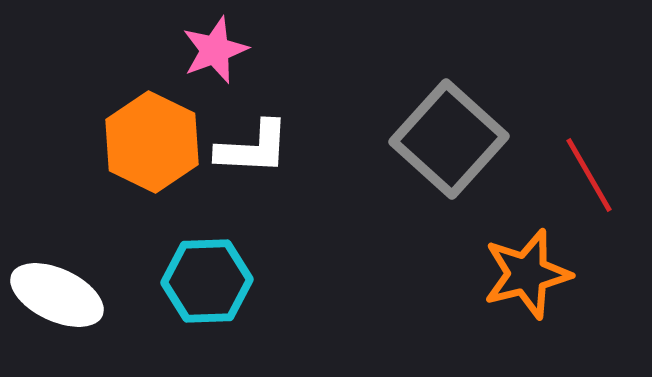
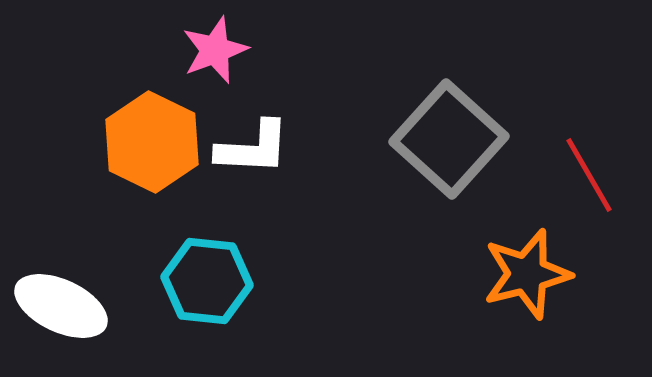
cyan hexagon: rotated 8 degrees clockwise
white ellipse: moved 4 px right, 11 px down
